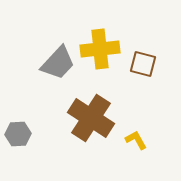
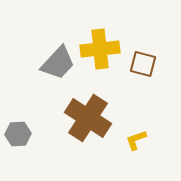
brown cross: moved 3 px left
yellow L-shape: rotated 80 degrees counterclockwise
